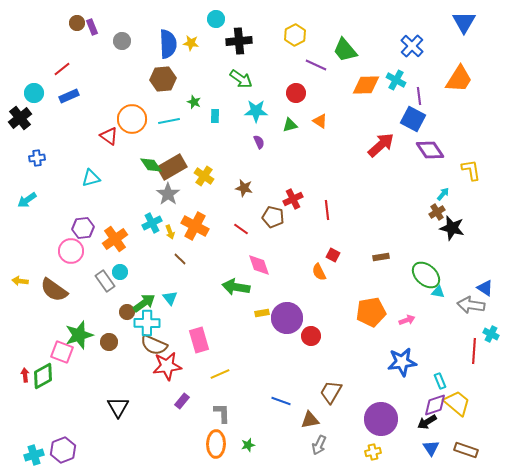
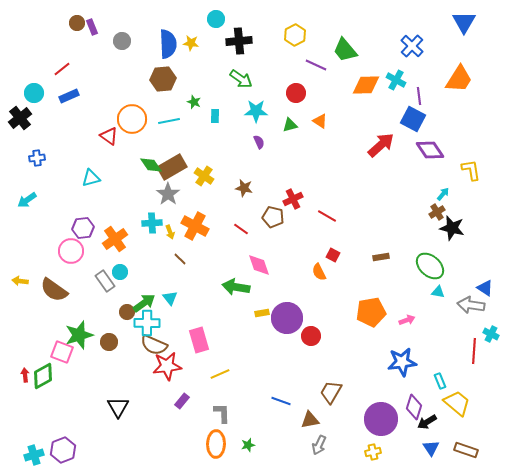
red line at (327, 210): moved 6 px down; rotated 54 degrees counterclockwise
cyan cross at (152, 223): rotated 24 degrees clockwise
green ellipse at (426, 275): moved 4 px right, 9 px up
purple diamond at (435, 405): moved 21 px left, 2 px down; rotated 55 degrees counterclockwise
